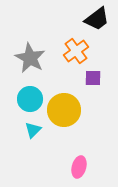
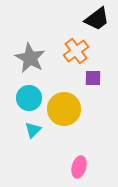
cyan circle: moved 1 px left, 1 px up
yellow circle: moved 1 px up
